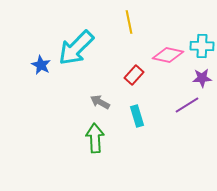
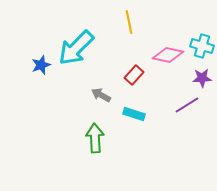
cyan cross: rotated 15 degrees clockwise
blue star: rotated 24 degrees clockwise
gray arrow: moved 1 px right, 7 px up
cyan rectangle: moved 3 px left, 2 px up; rotated 55 degrees counterclockwise
